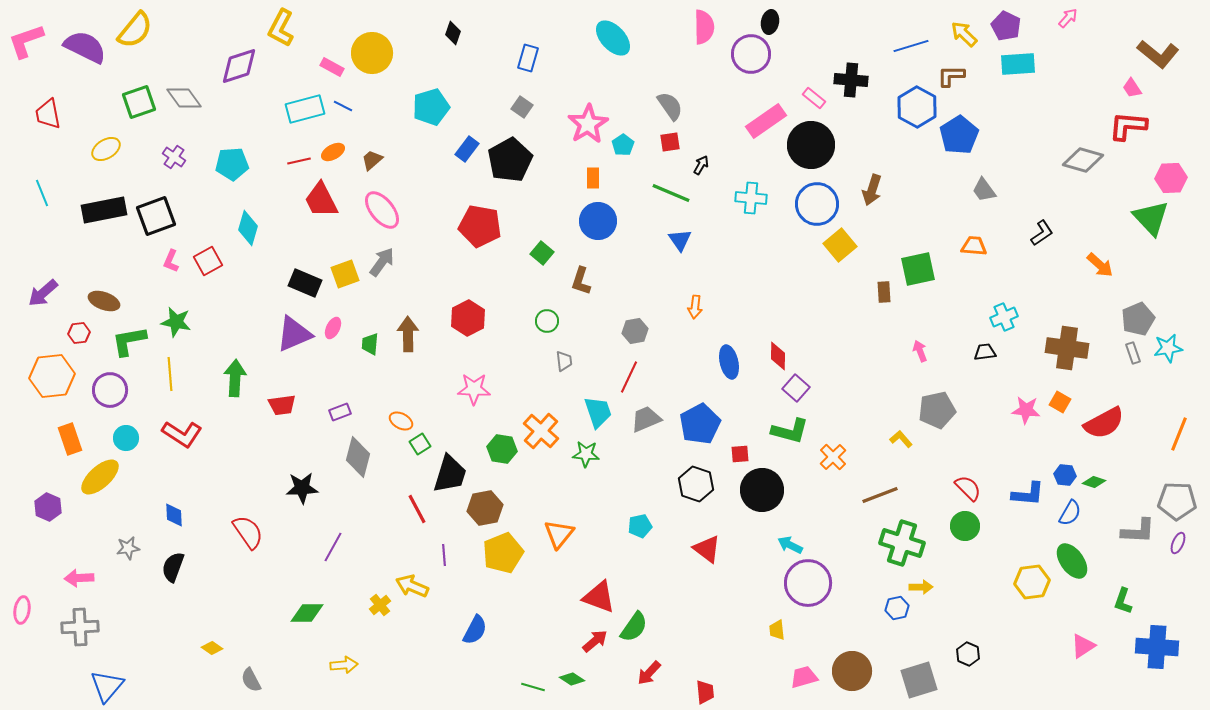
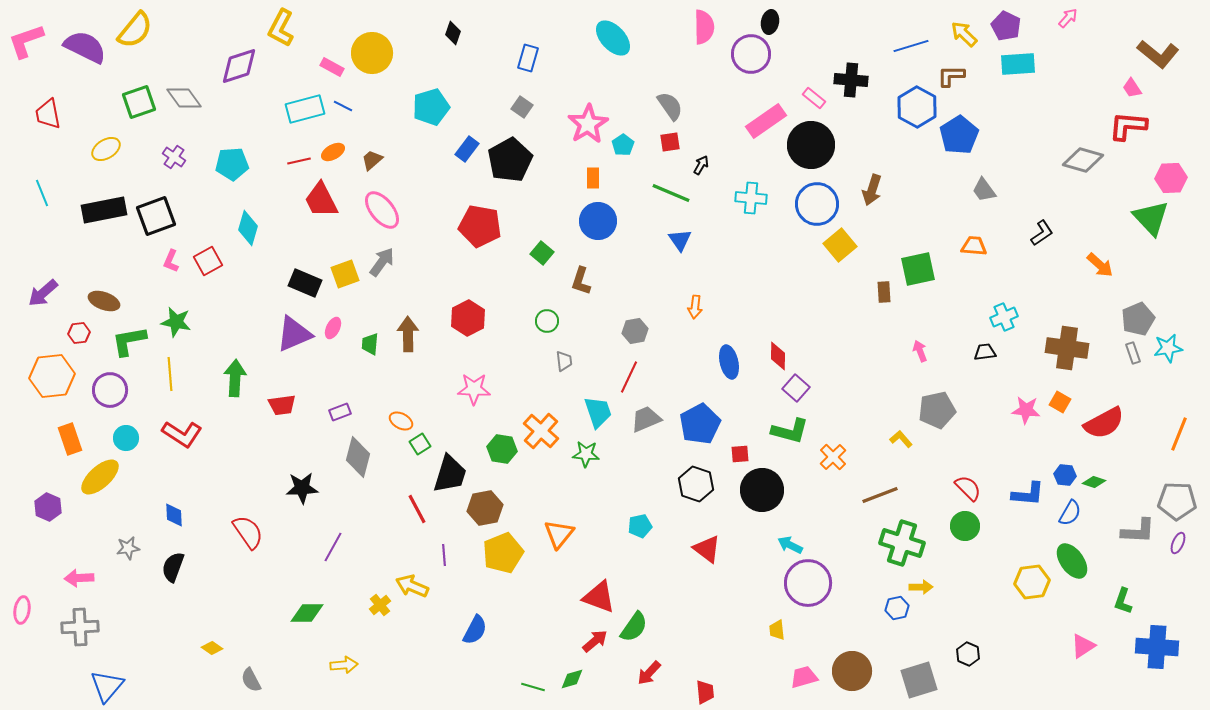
green diamond at (572, 679): rotated 50 degrees counterclockwise
